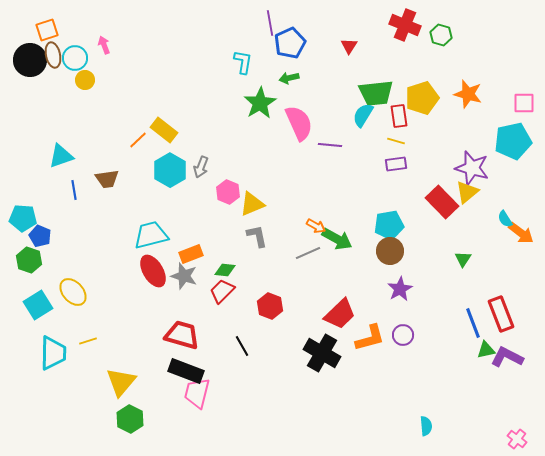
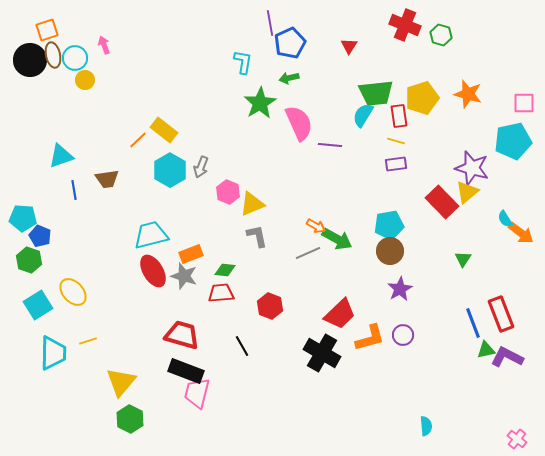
red trapezoid at (222, 291): moved 1 px left, 2 px down; rotated 40 degrees clockwise
